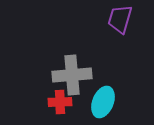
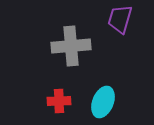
gray cross: moved 1 px left, 29 px up
red cross: moved 1 px left, 1 px up
